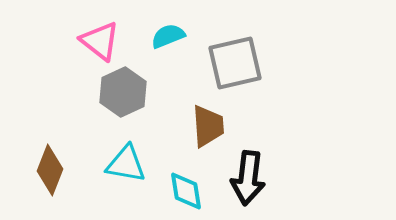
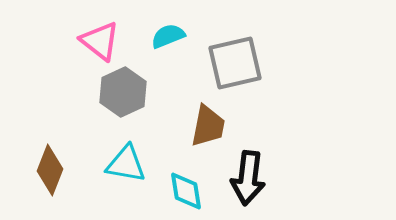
brown trapezoid: rotated 15 degrees clockwise
